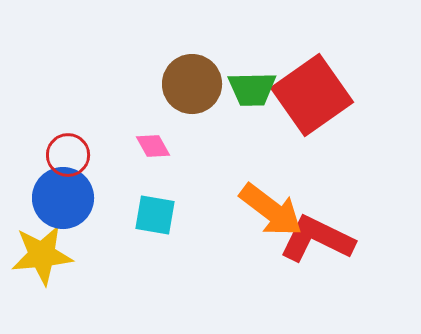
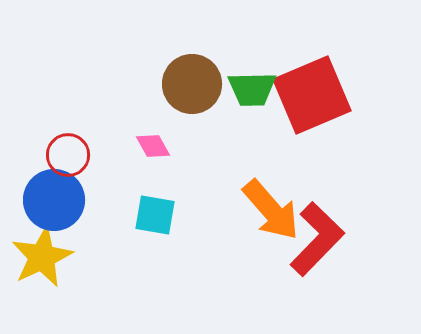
red square: rotated 12 degrees clockwise
blue circle: moved 9 px left, 2 px down
orange arrow: rotated 12 degrees clockwise
red L-shape: rotated 108 degrees clockwise
yellow star: moved 2 px down; rotated 20 degrees counterclockwise
